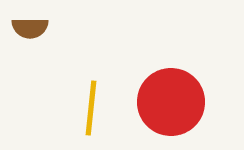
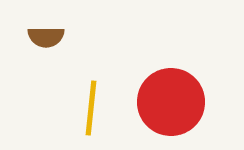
brown semicircle: moved 16 px right, 9 px down
